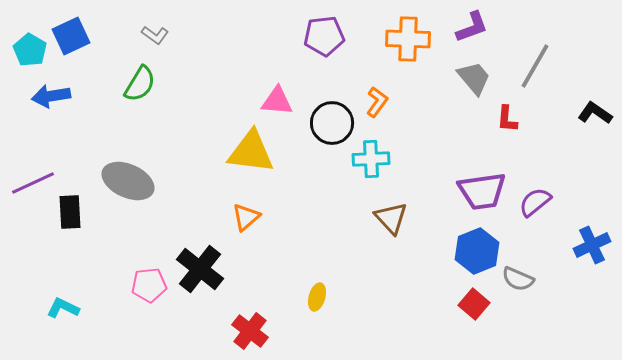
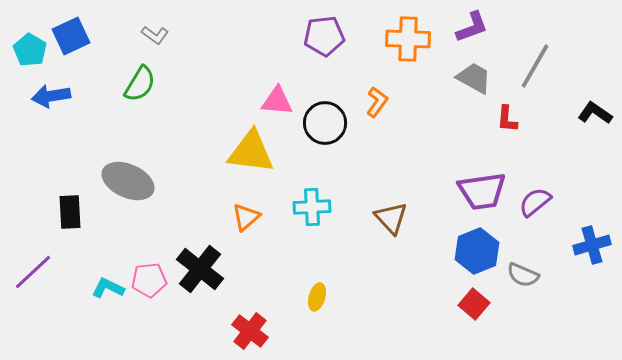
gray trapezoid: rotated 21 degrees counterclockwise
black circle: moved 7 px left
cyan cross: moved 59 px left, 48 px down
purple line: moved 89 px down; rotated 18 degrees counterclockwise
blue cross: rotated 9 degrees clockwise
gray semicircle: moved 5 px right, 4 px up
pink pentagon: moved 5 px up
cyan L-shape: moved 45 px right, 20 px up
